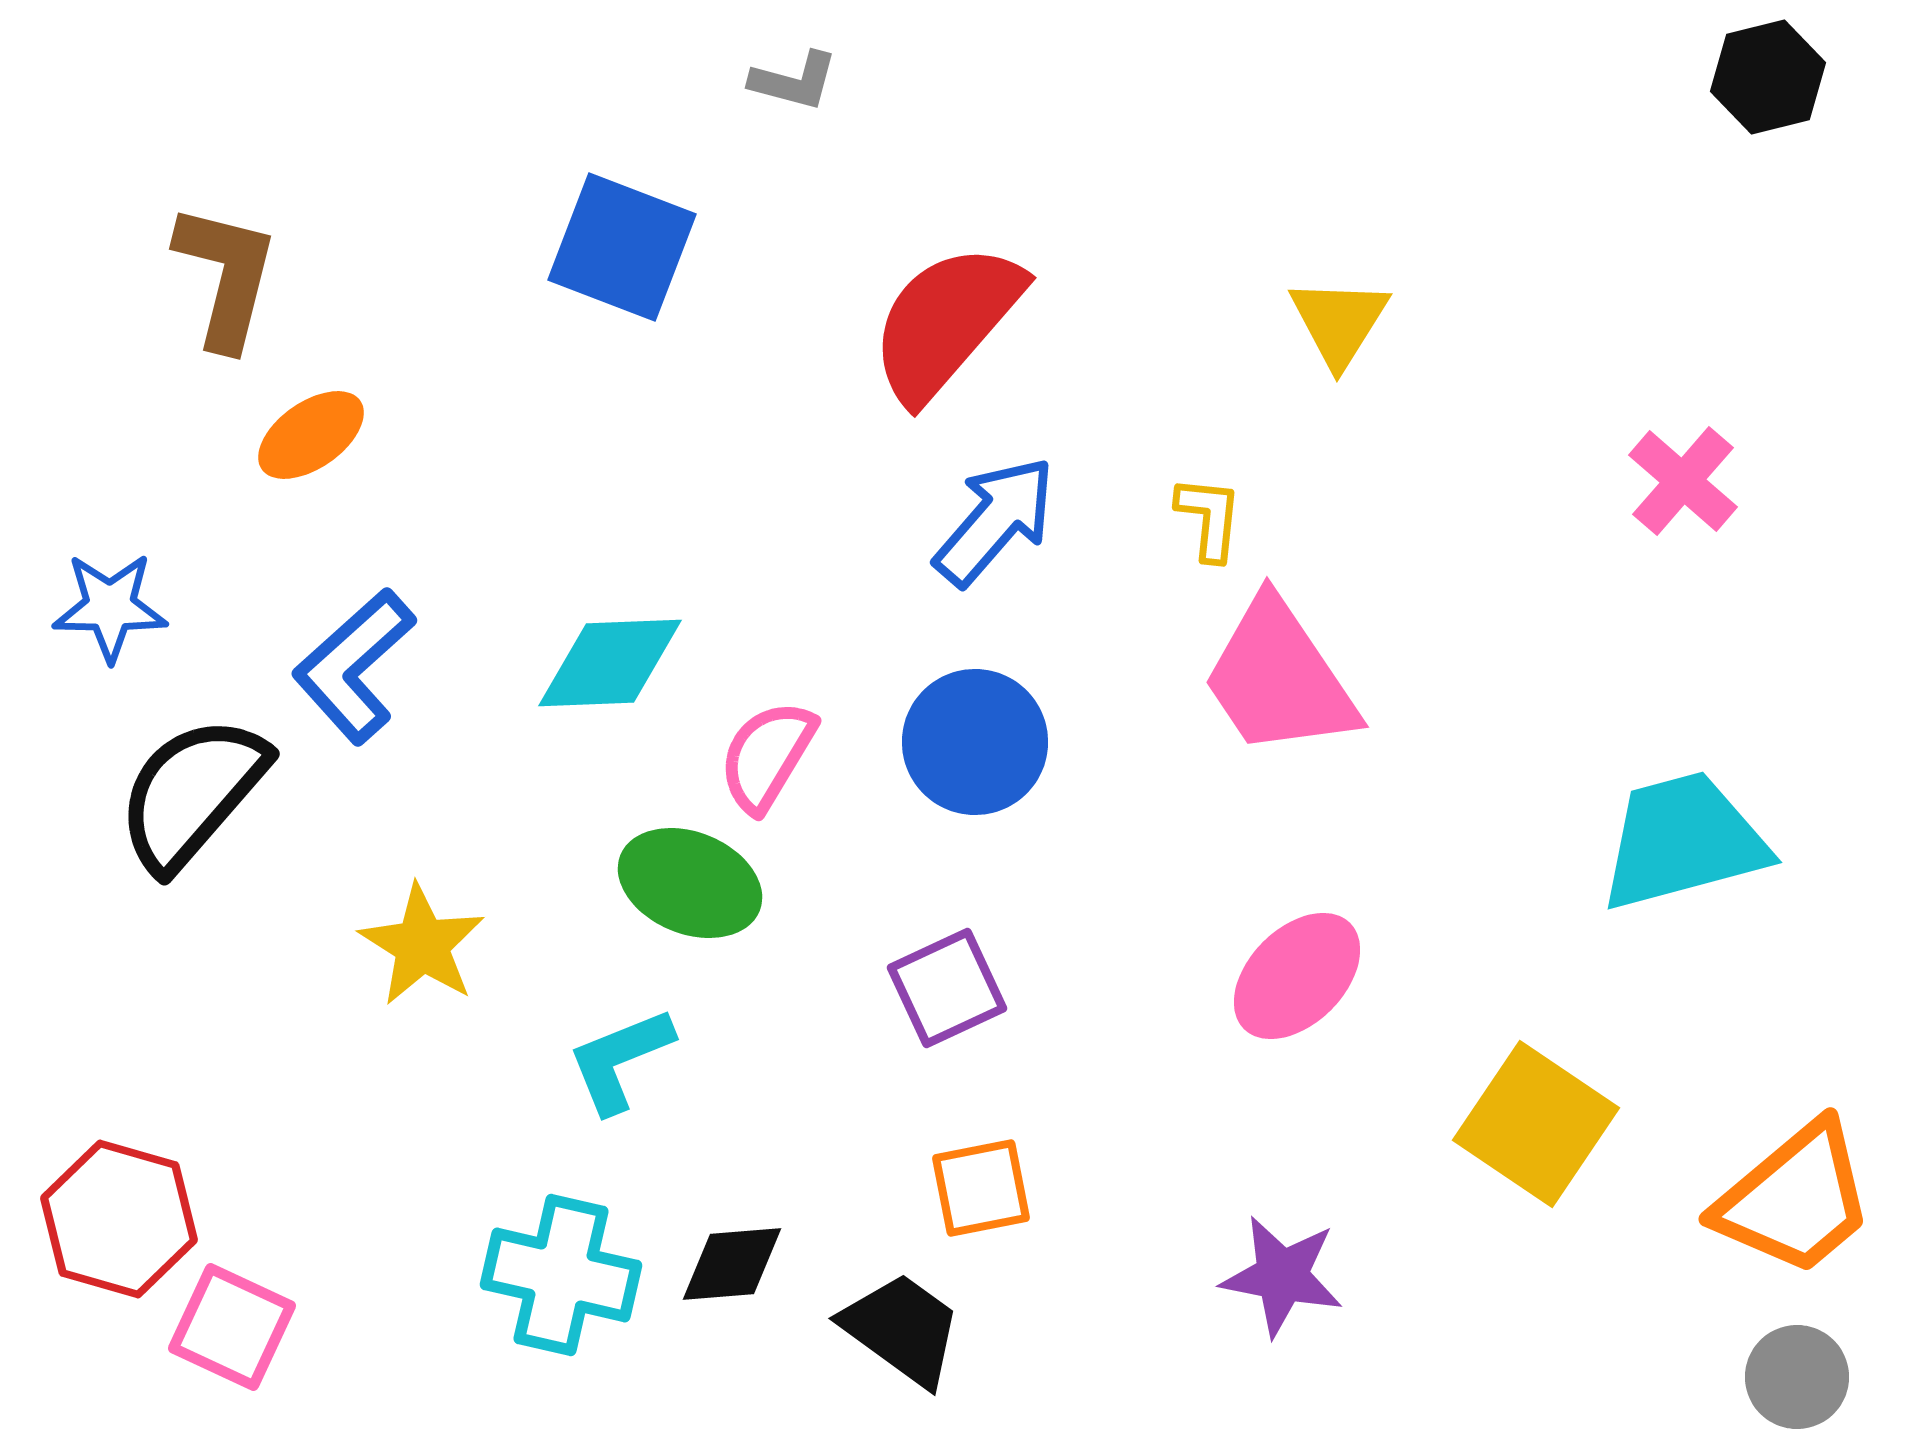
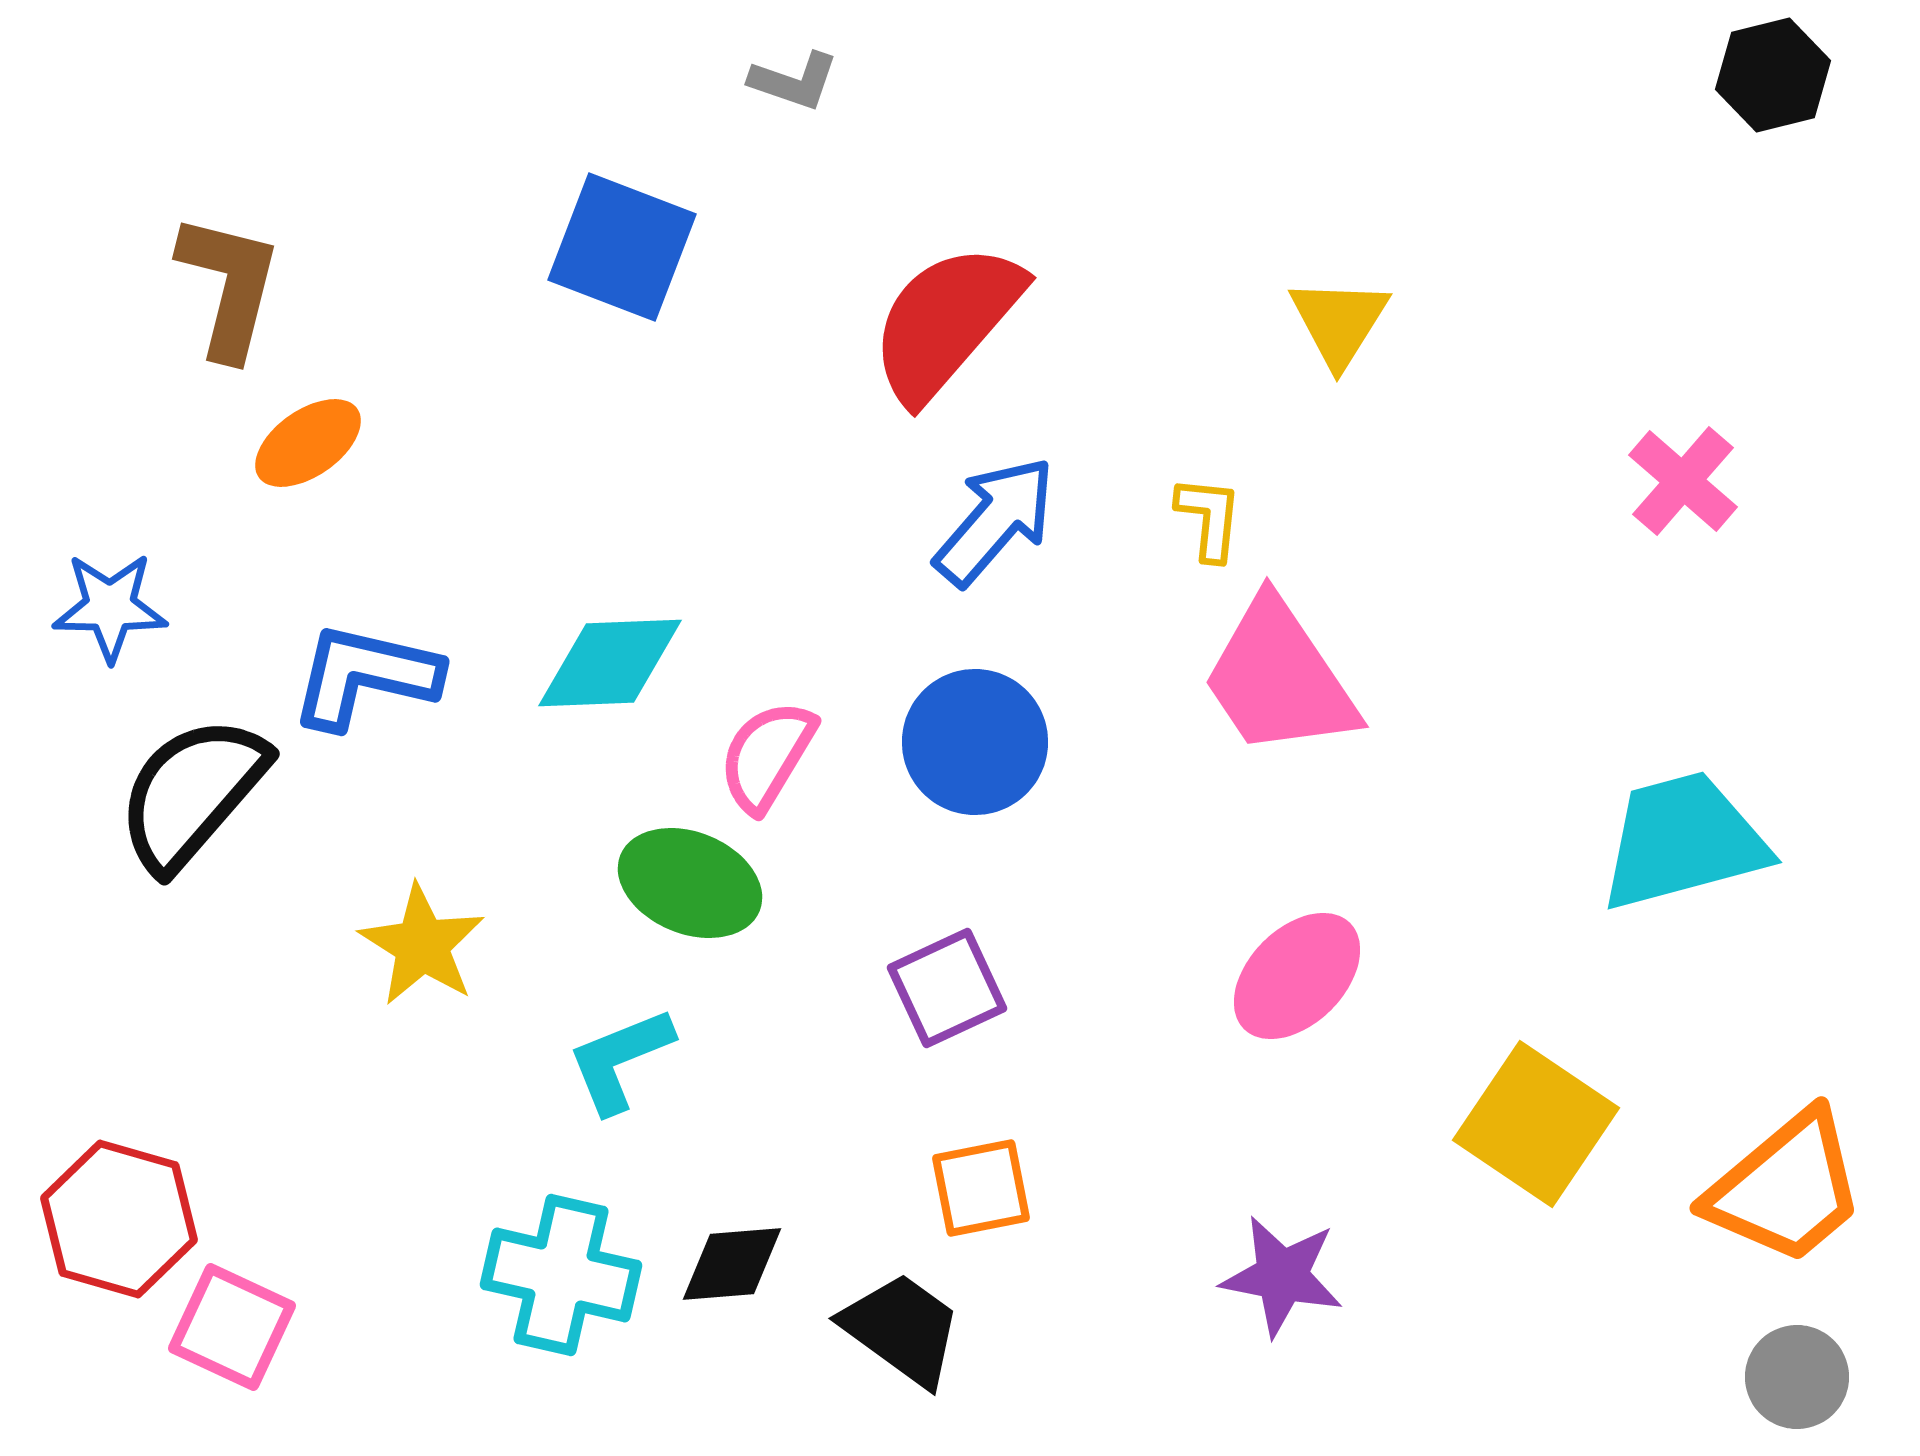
black hexagon: moved 5 px right, 2 px up
gray L-shape: rotated 4 degrees clockwise
brown L-shape: moved 3 px right, 10 px down
orange ellipse: moved 3 px left, 8 px down
blue L-shape: moved 11 px right, 10 px down; rotated 55 degrees clockwise
orange trapezoid: moved 9 px left, 11 px up
